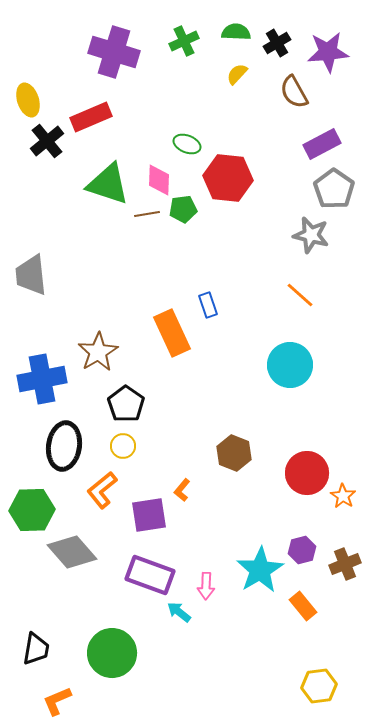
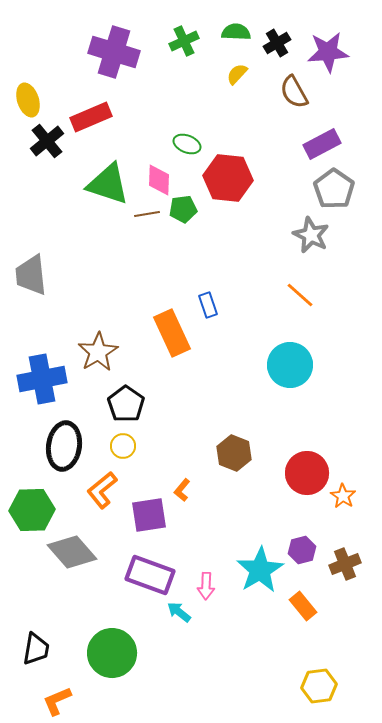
gray star at (311, 235): rotated 12 degrees clockwise
